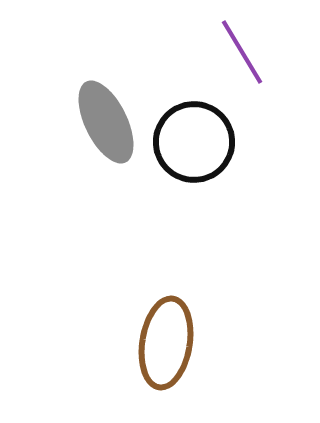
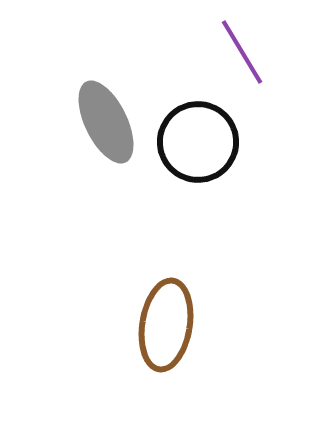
black circle: moved 4 px right
brown ellipse: moved 18 px up
